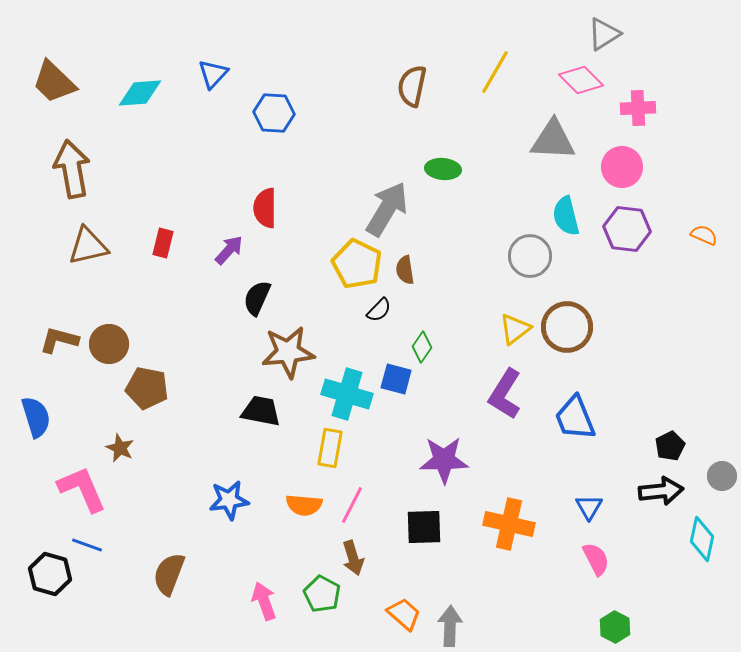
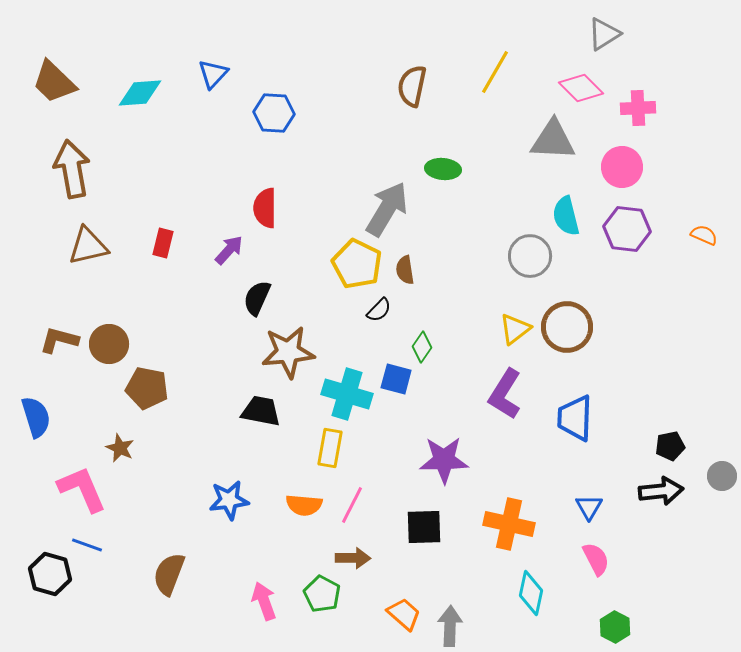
pink diamond at (581, 80): moved 8 px down
blue trapezoid at (575, 418): rotated 24 degrees clockwise
black pentagon at (670, 446): rotated 16 degrees clockwise
cyan diamond at (702, 539): moved 171 px left, 54 px down
brown arrow at (353, 558): rotated 72 degrees counterclockwise
